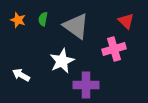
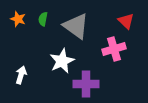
orange star: moved 1 px up
white arrow: rotated 78 degrees clockwise
purple cross: moved 1 px up
